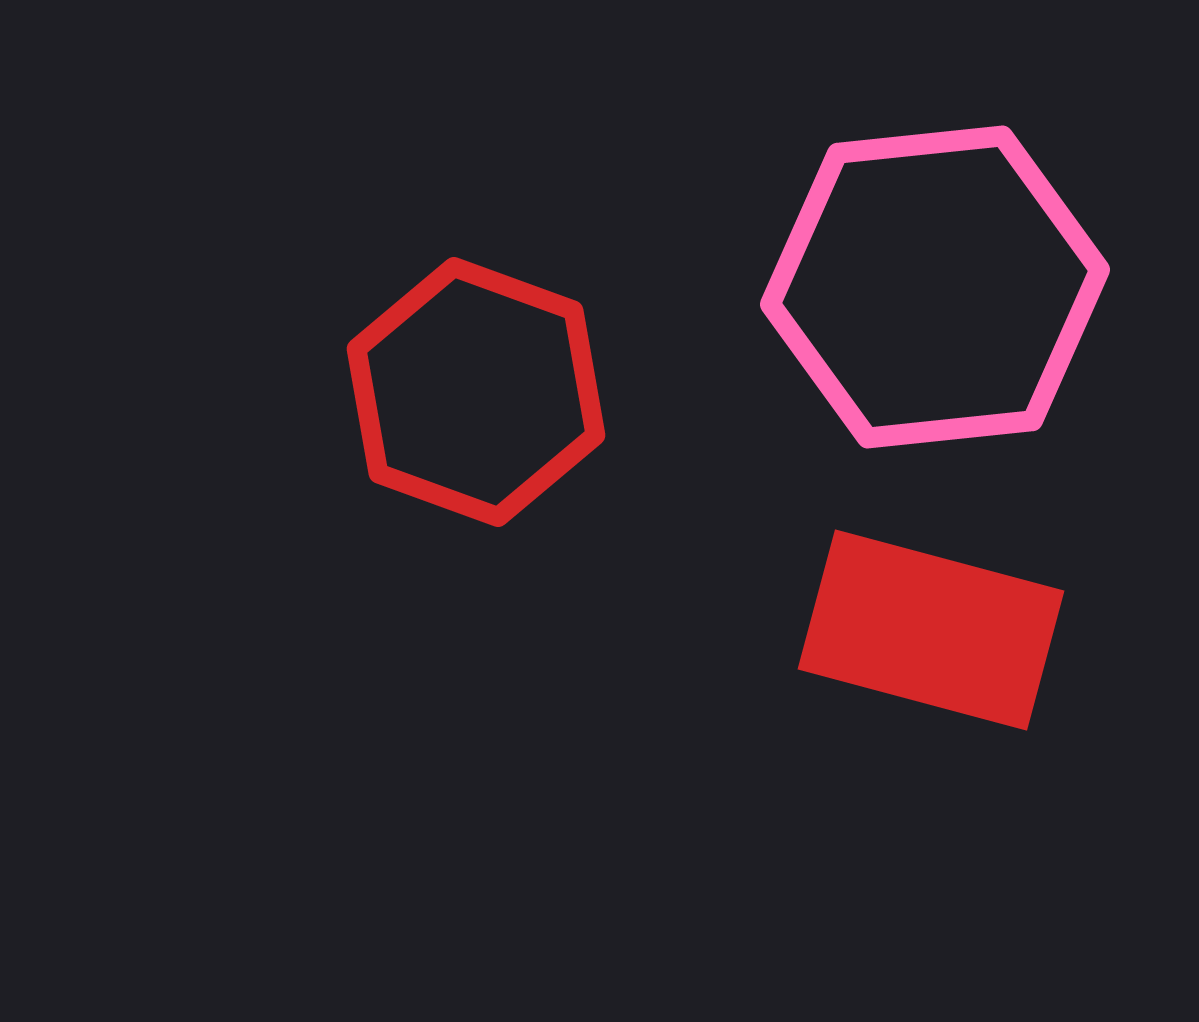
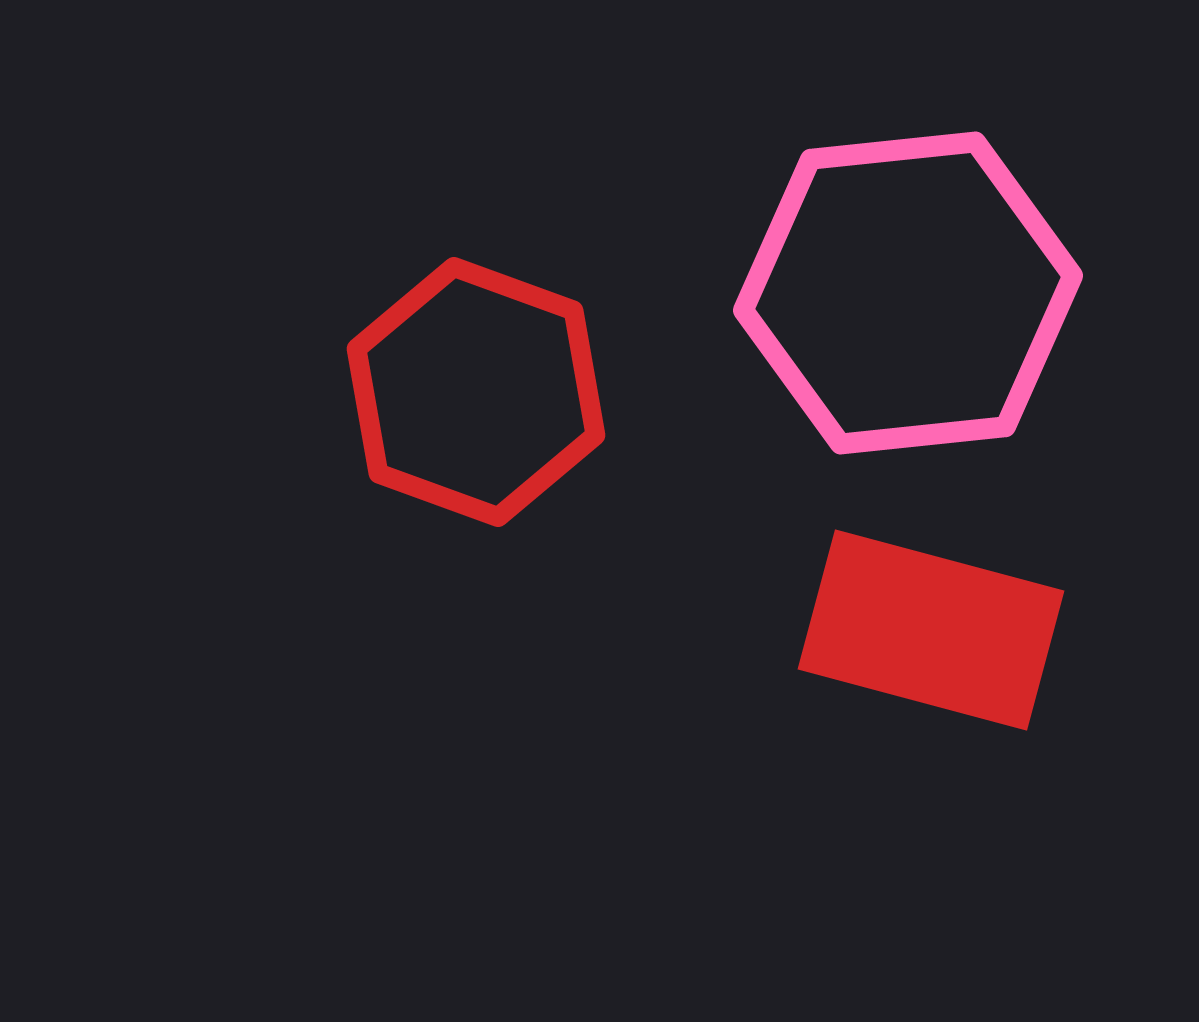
pink hexagon: moved 27 px left, 6 px down
